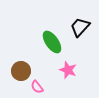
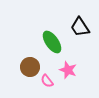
black trapezoid: rotated 75 degrees counterclockwise
brown circle: moved 9 px right, 4 px up
pink semicircle: moved 10 px right, 6 px up
